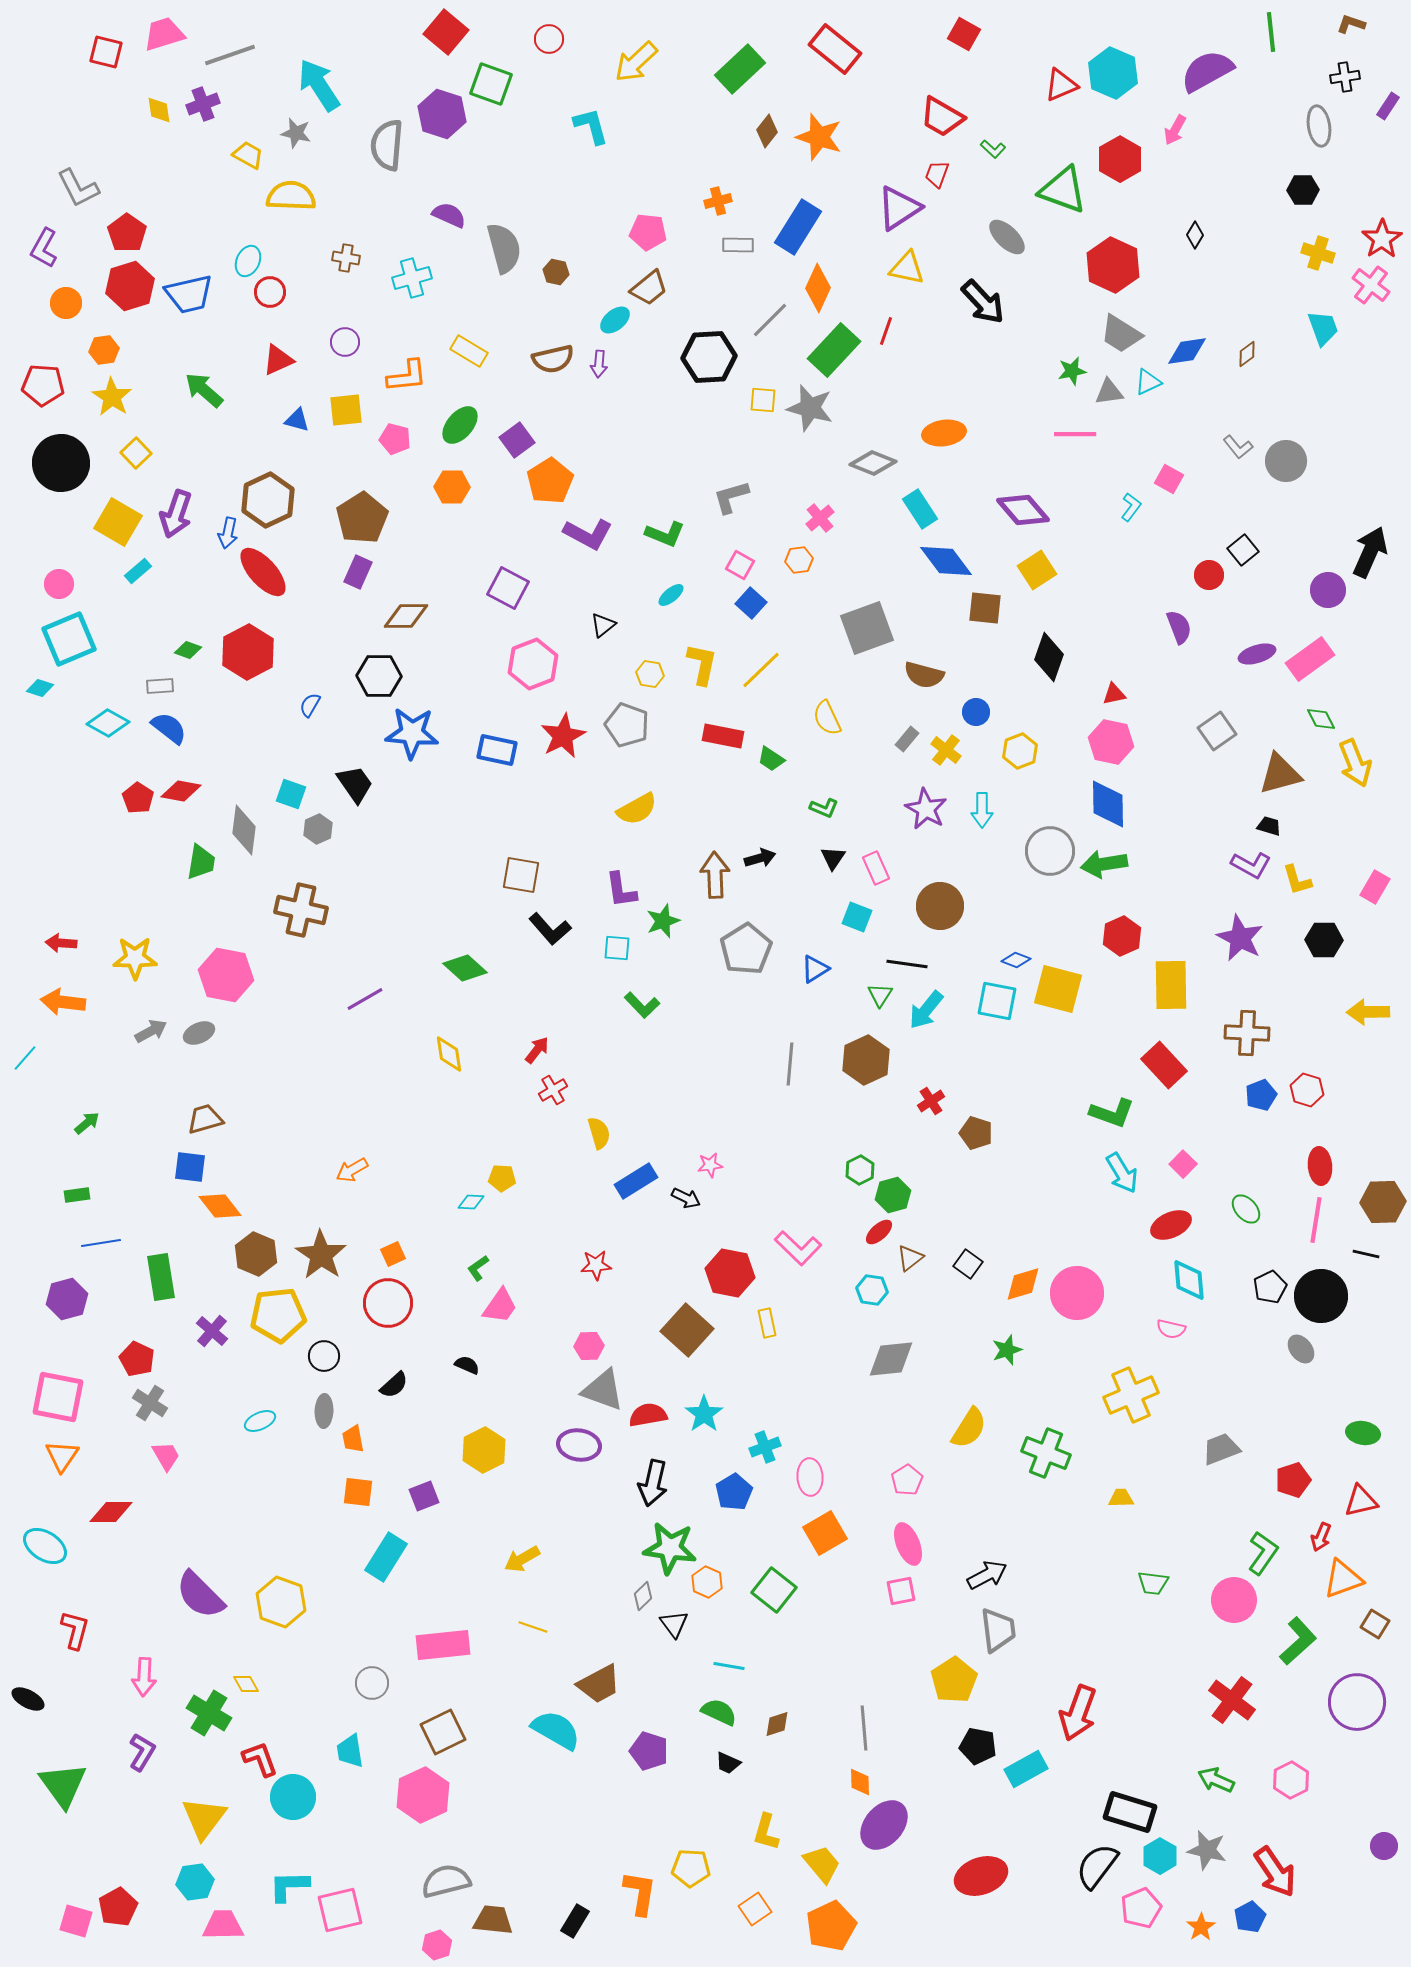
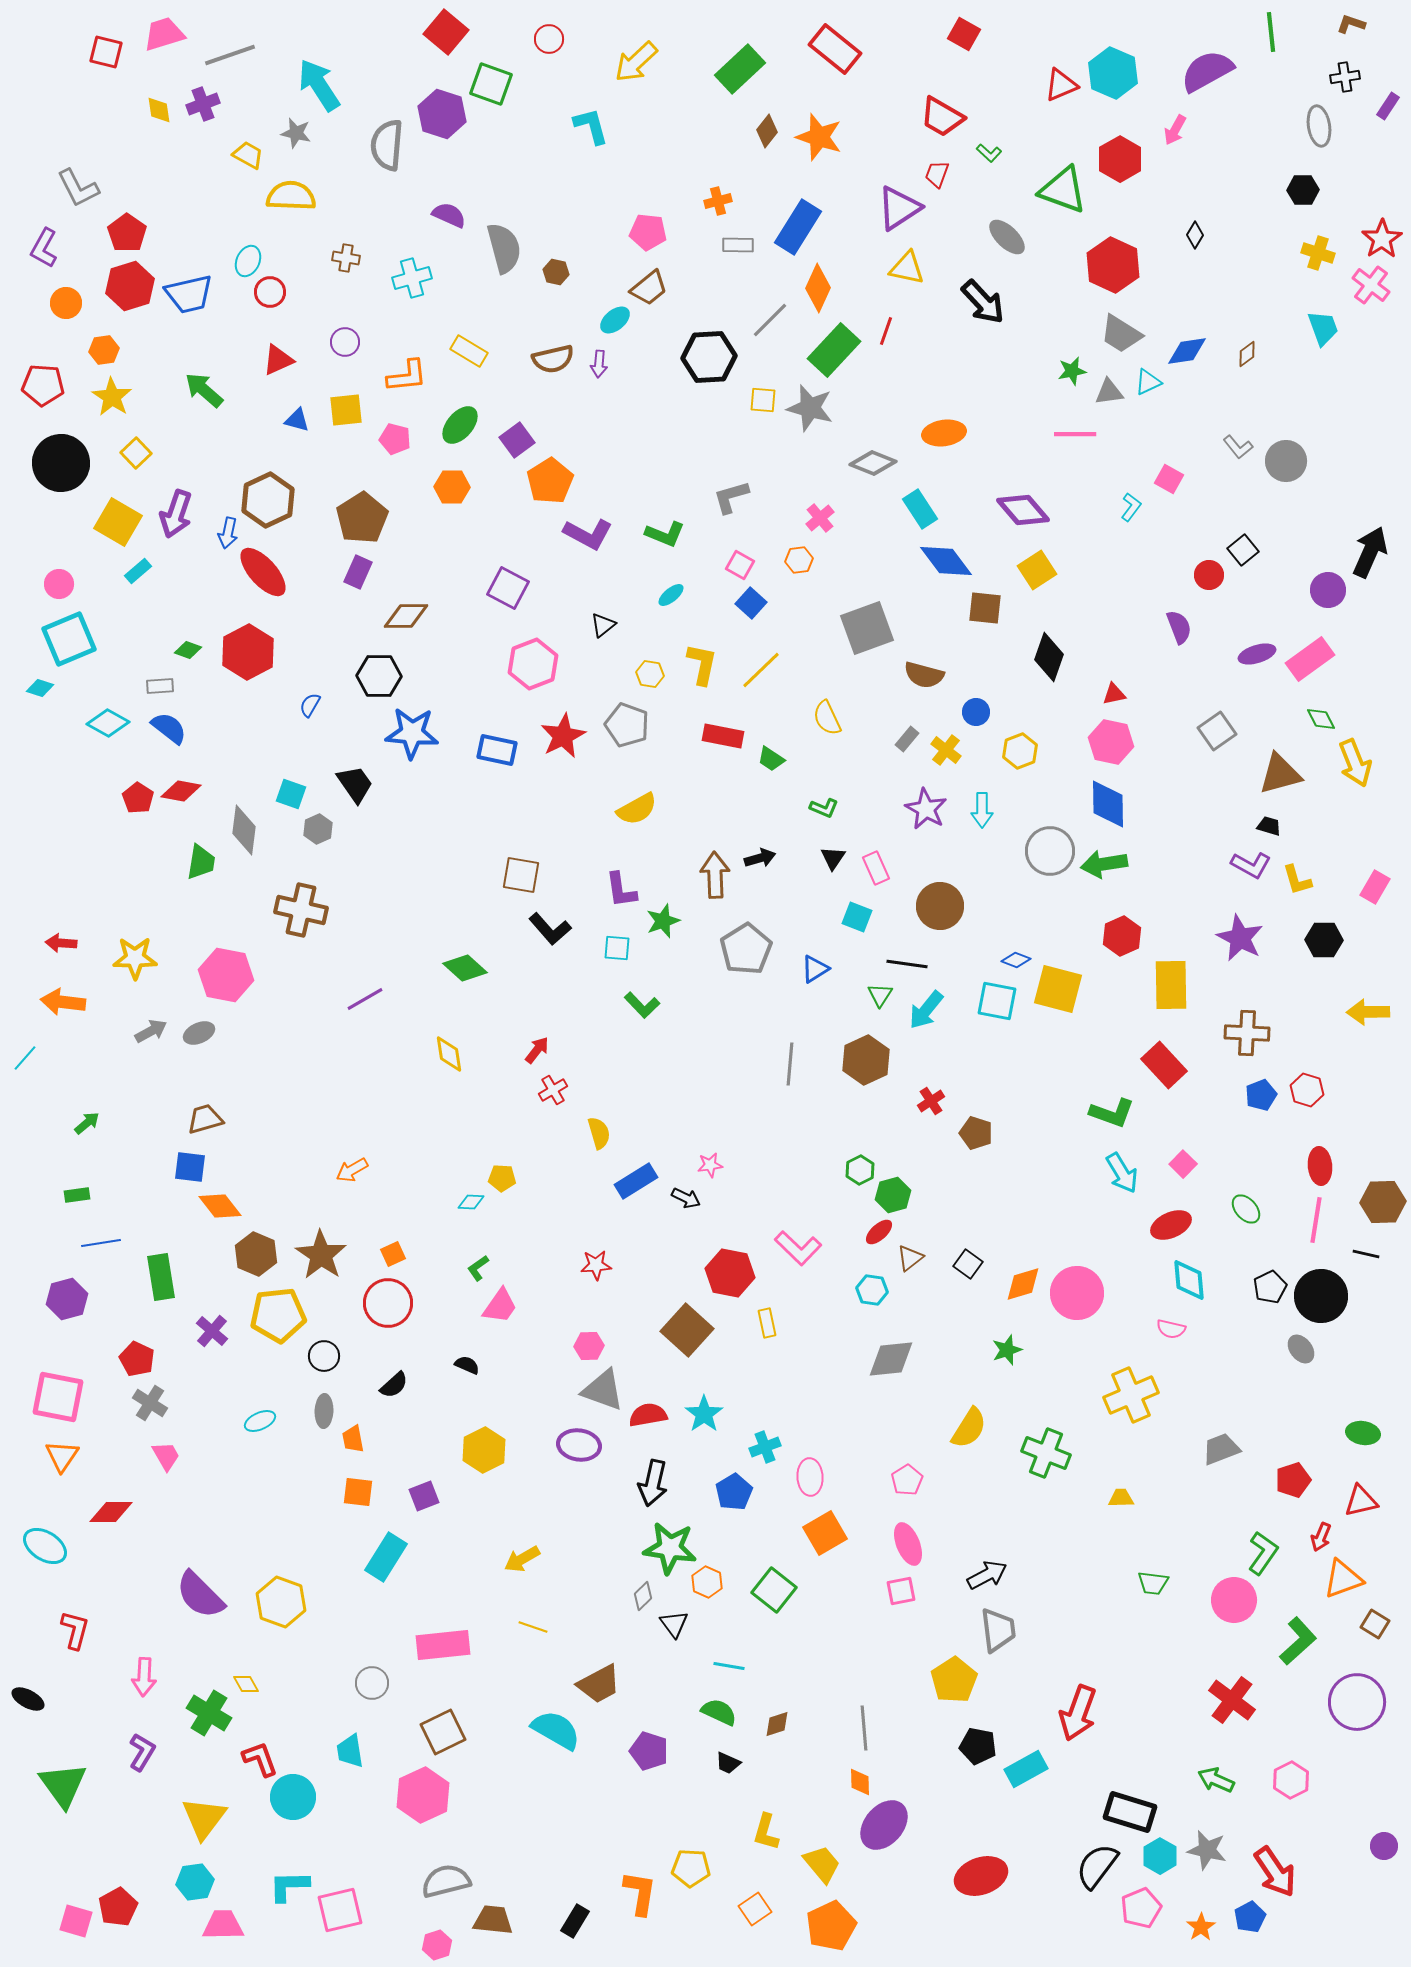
green L-shape at (993, 149): moved 4 px left, 4 px down
